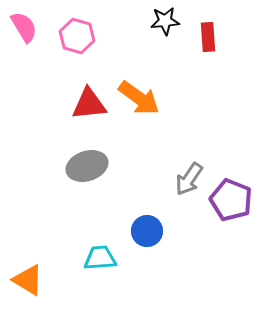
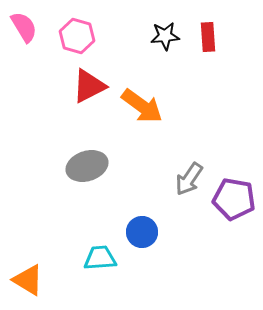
black star: moved 15 px down
orange arrow: moved 3 px right, 8 px down
red triangle: moved 18 px up; rotated 21 degrees counterclockwise
purple pentagon: moved 3 px right, 1 px up; rotated 12 degrees counterclockwise
blue circle: moved 5 px left, 1 px down
